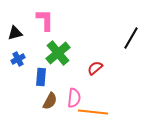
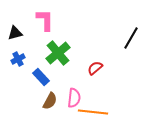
blue rectangle: rotated 48 degrees counterclockwise
